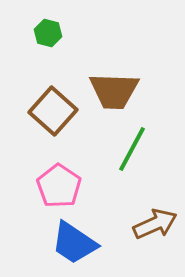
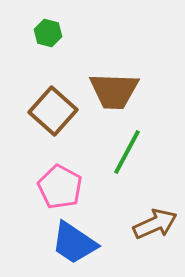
green line: moved 5 px left, 3 px down
pink pentagon: moved 1 px right, 1 px down; rotated 6 degrees counterclockwise
